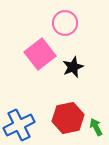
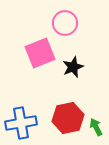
pink square: moved 1 px up; rotated 16 degrees clockwise
blue cross: moved 2 px right, 2 px up; rotated 16 degrees clockwise
